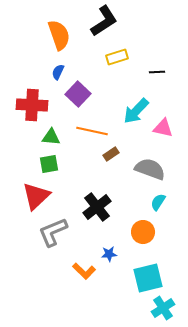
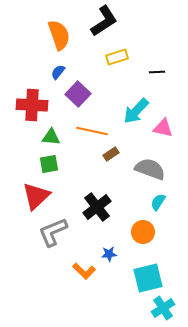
blue semicircle: rotated 14 degrees clockwise
